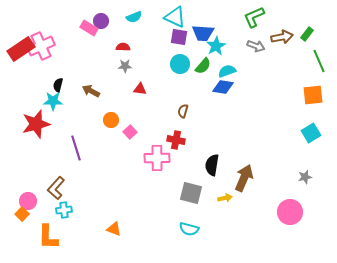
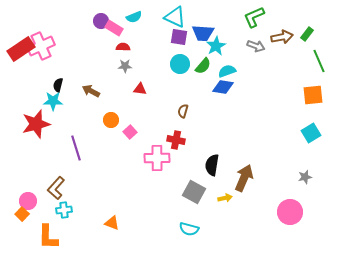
pink rectangle at (89, 28): moved 25 px right
gray square at (191, 193): moved 3 px right, 1 px up; rotated 15 degrees clockwise
orange triangle at (114, 229): moved 2 px left, 6 px up
